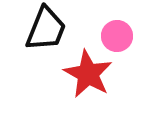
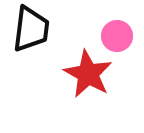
black trapezoid: moved 15 px left; rotated 15 degrees counterclockwise
